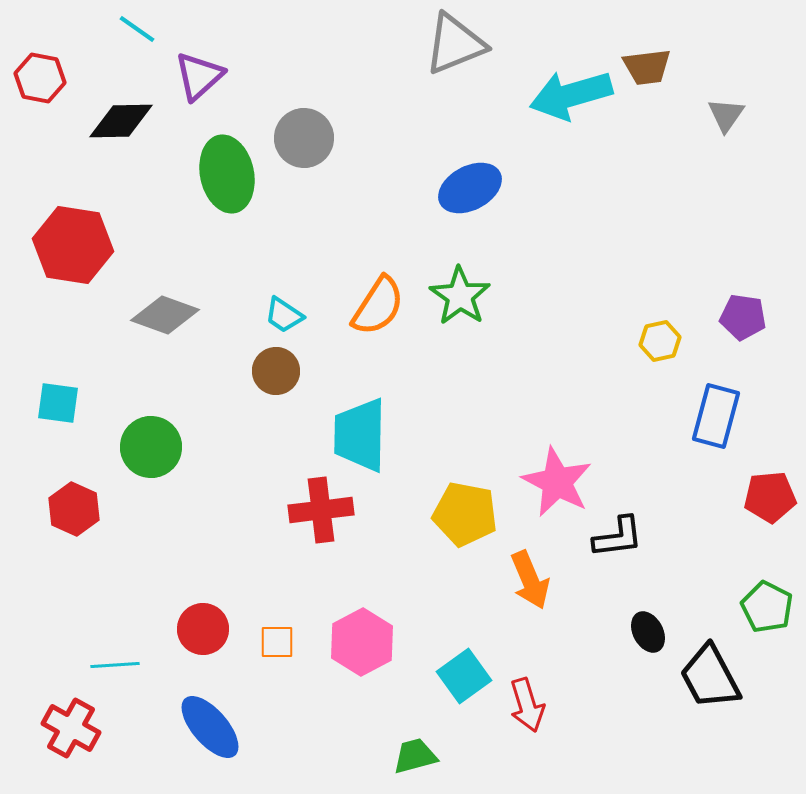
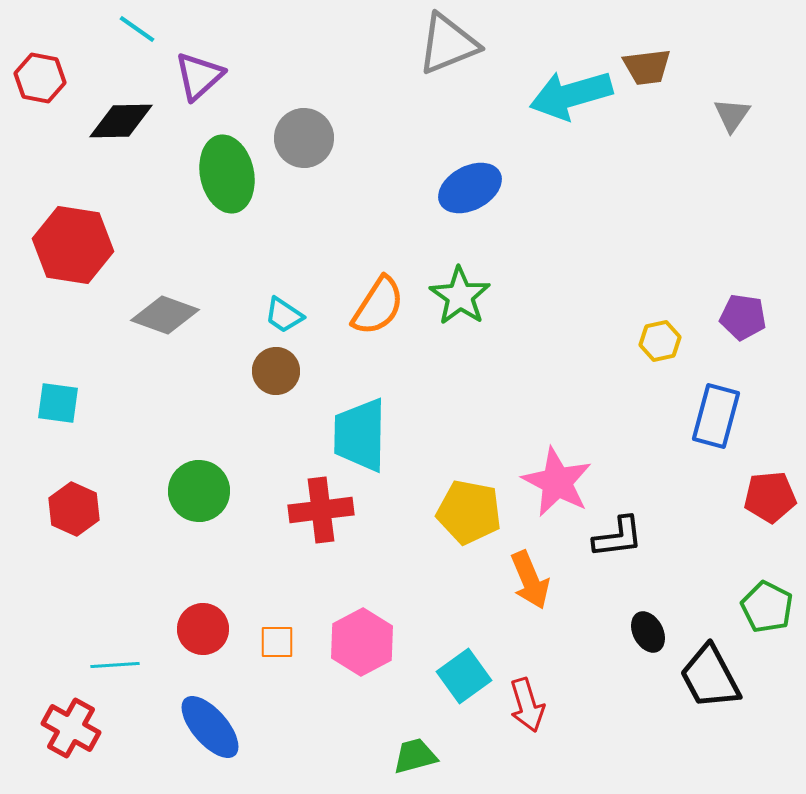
gray triangle at (455, 44): moved 7 px left
gray triangle at (726, 115): moved 6 px right
green circle at (151, 447): moved 48 px right, 44 px down
yellow pentagon at (465, 514): moved 4 px right, 2 px up
